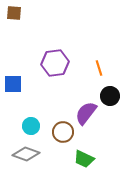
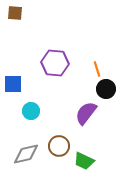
brown square: moved 1 px right
purple hexagon: rotated 12 degrees clockwise
orange line: moved 2 px left, 1 px down
black circle: moved 4 px left, 7 px up
cyan circle: moved 15 px up
brown circle: moved 4 px left, 14 px down
gray diamond: rotated 32 degrees counterclockwise
green trapezoid: moved 2 px down
